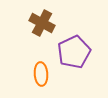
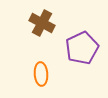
purple pentagon: moved 8 px right, 4 px up
